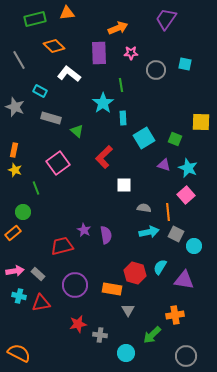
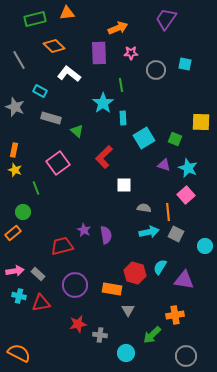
cyan circle at (194, 246): moved 11 px right
